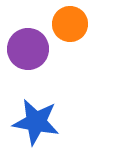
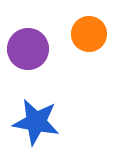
orange circle: moved 19 px right, 10 px down
